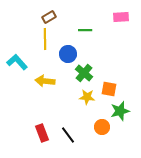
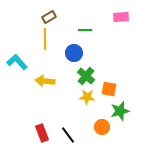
blue circle: moved 6 px right, 1 px up
green cross: moved 2 px right, 3 px down
